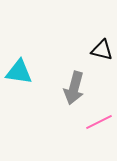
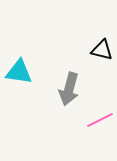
gray arrow: moved 5 px left, 1 px down
pink line: moved 1 px right, 2 px up
